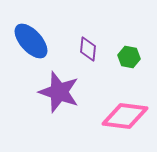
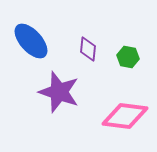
green hexagon: moved 1 px left
